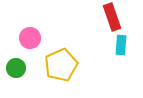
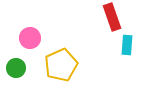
cyan rectangle: moved 6 px right
